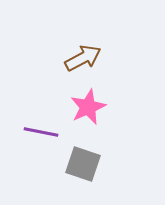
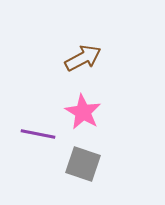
pink star: moved 5 px left, 5 px down; rotated 18 degrees counterclockwise
purple line: moved 3 px left, 2 px down
